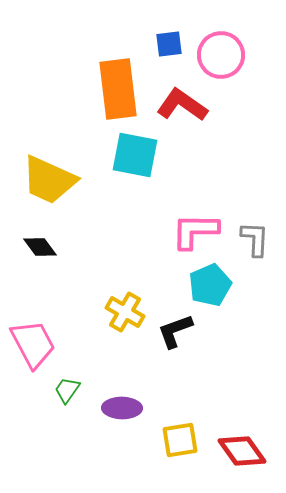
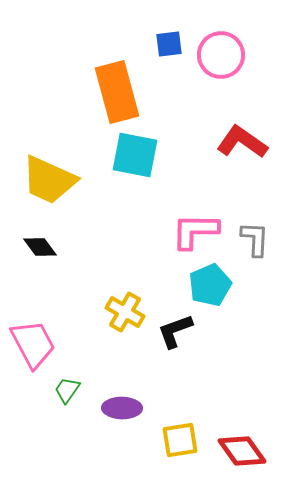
orange rectangle: moved 1 px left, 3 px down; rotated 8 degrees counterclockwise
red L-shape: moved 60 px right, 37 px down
